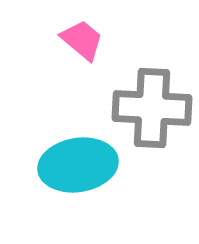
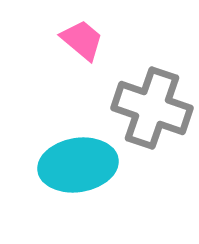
gray cross: rotated 16 degrees clockwise
